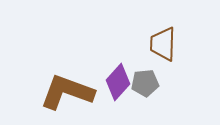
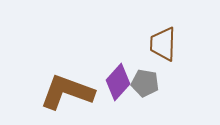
gray pentagon: rotated 16 degrees clockwise
